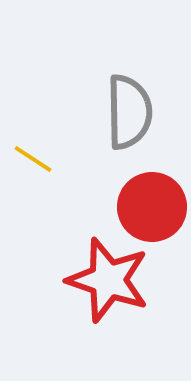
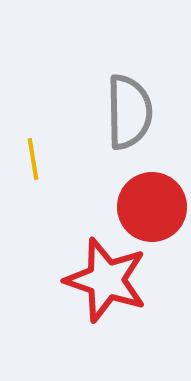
yellow line: rotated 48 degrees clockwise
red star: moved 2 px left
